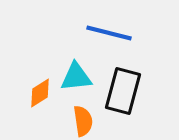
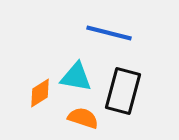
cyan triangle: rotated 16 degrees clockwise
orange semicircle: moved 3 px up; rotated 64 degrees counterclockwise
